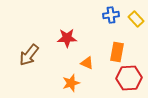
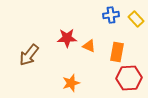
orange triangle: moved 2 px right, 17 px up
